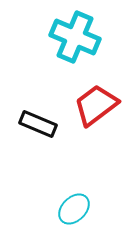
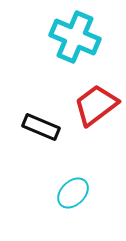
black rectangle: moved 3 px right, 3 px down
cyan ellipse: moved 1 px left, 16 px up
